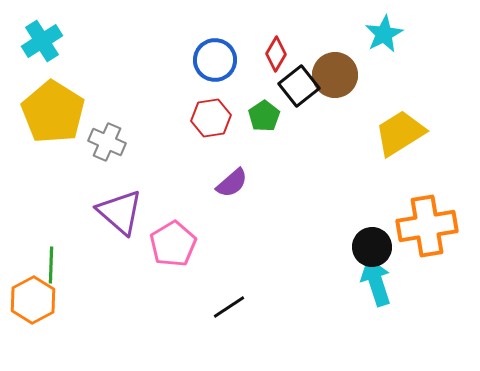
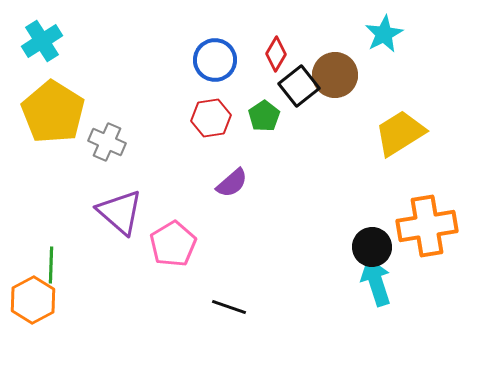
black line: rotated 52 degrees clockwise
